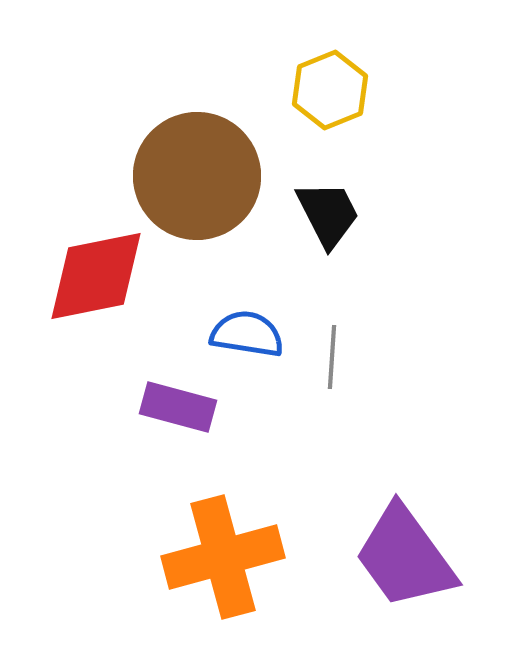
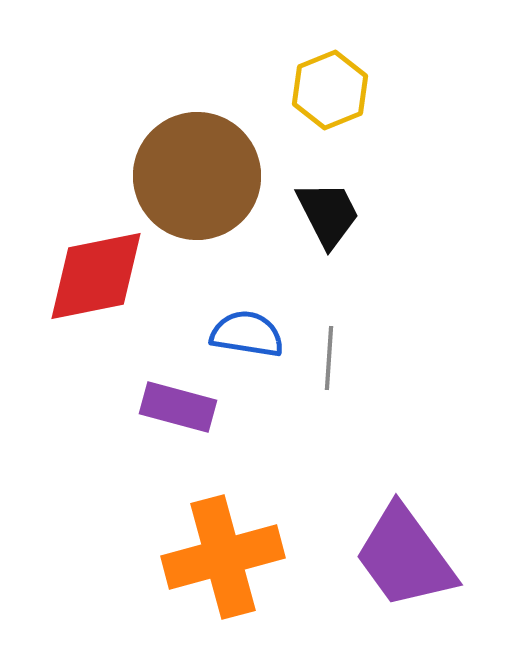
gray line: moved 3 px left, 1 px down
